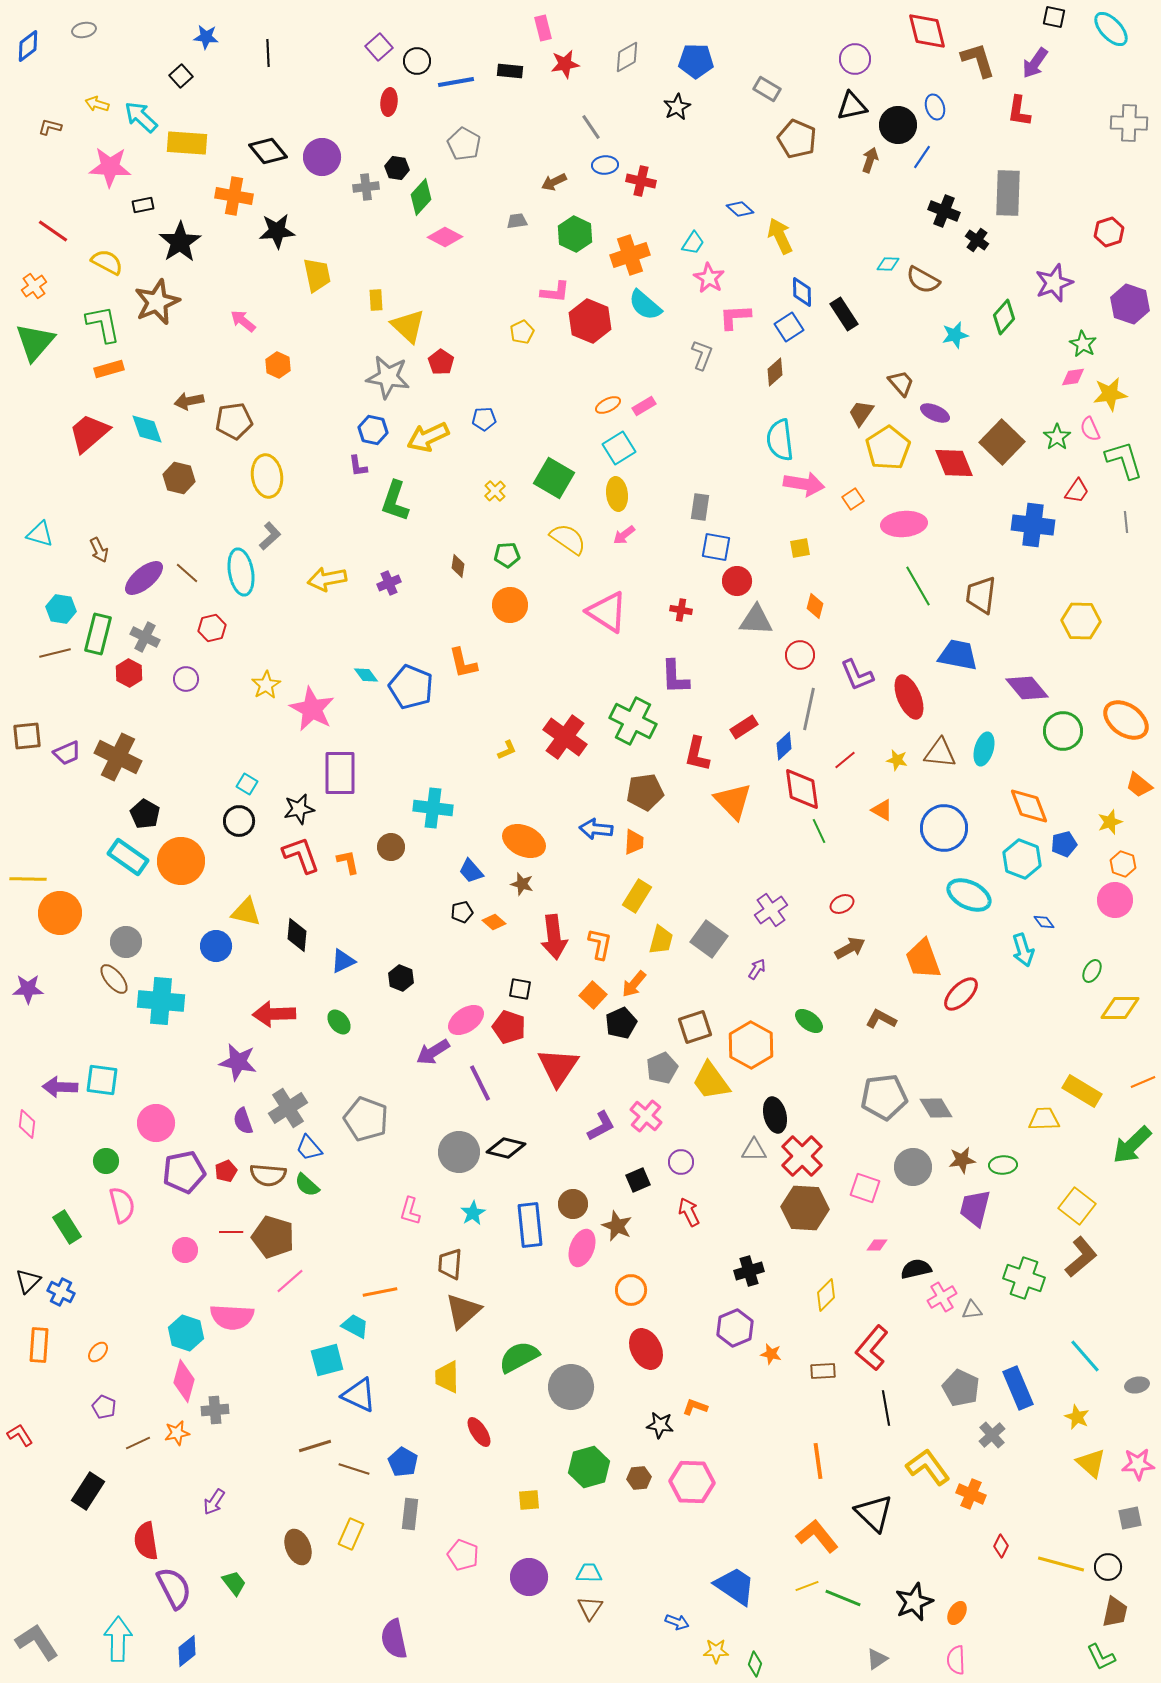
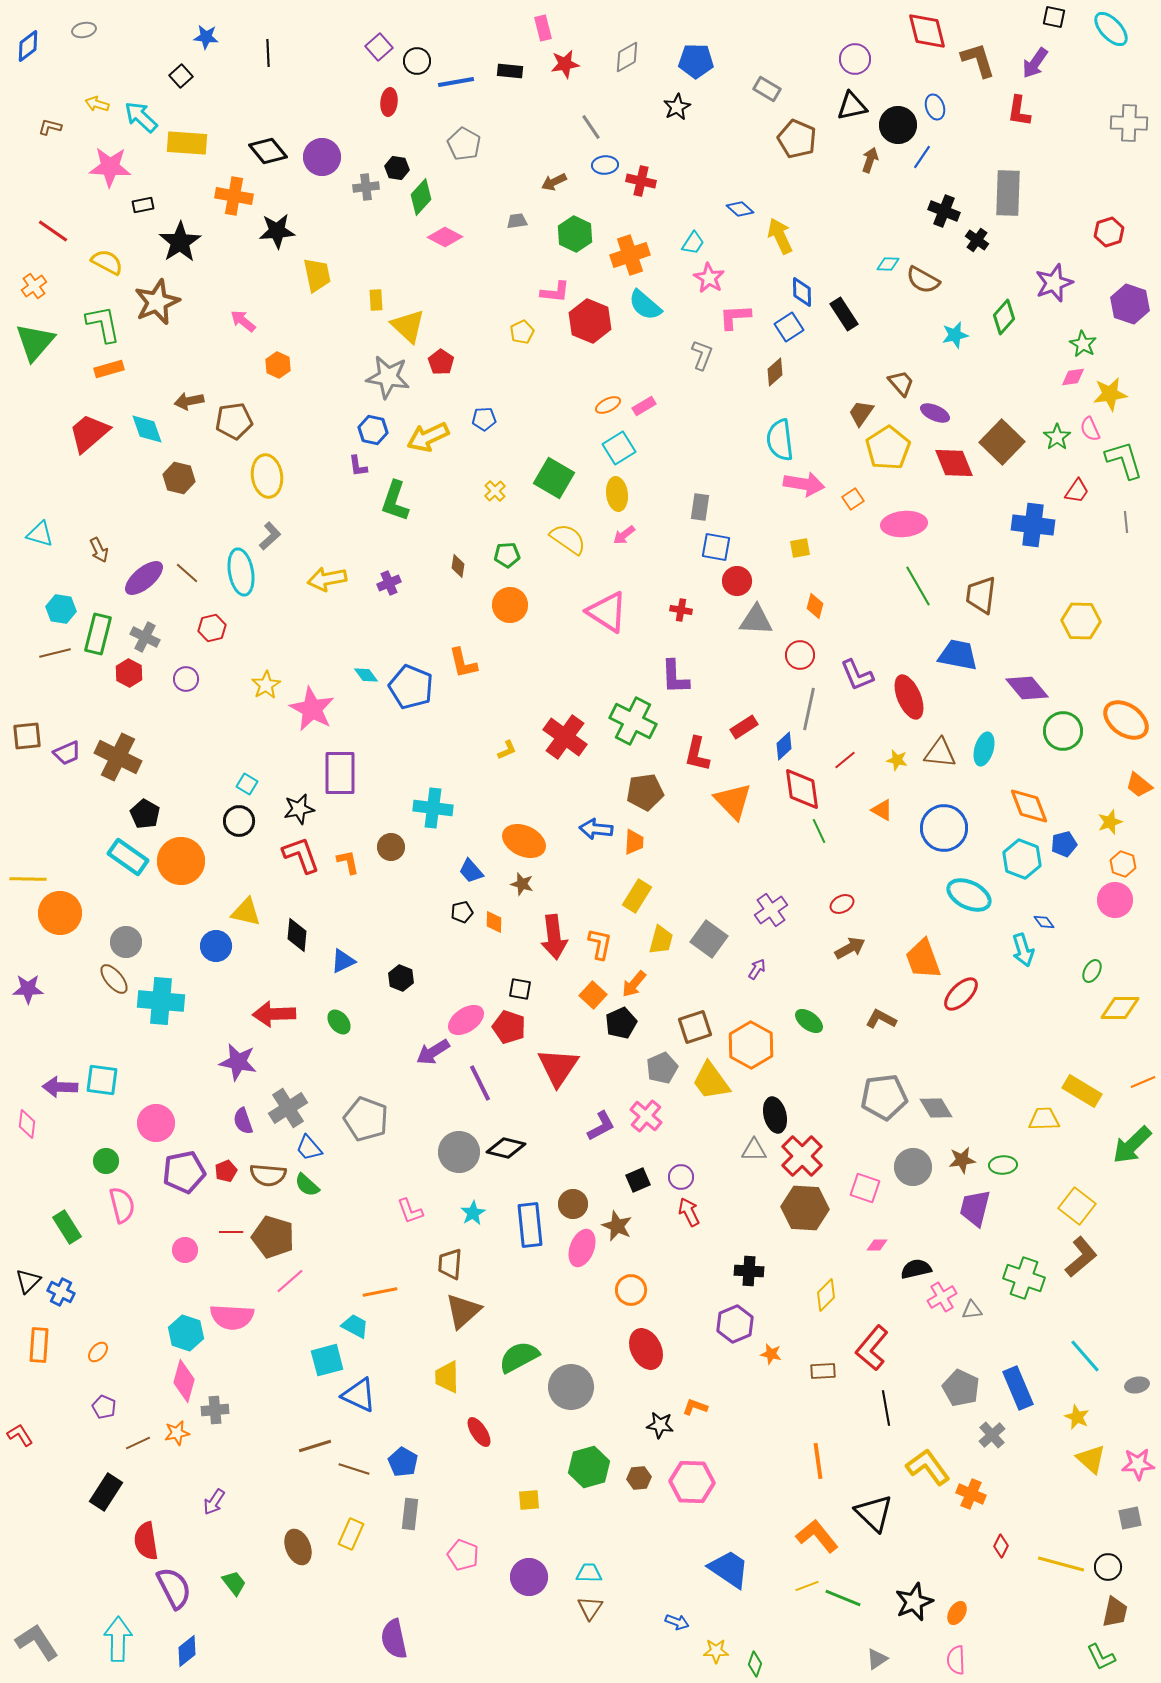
orange diamond at (494, 922): rotated 50 degrees clockwise
purple circle at (681, 1162): moved 15 px down
pink L-shape at (410, 1211): rotated 36 degrees counterclockwise
black cross at (749, 1271): rotated 20 degrees clockwise
purple hexagon at (735, 1328): moved 4 px up
yellow triangle at (1091, 1463): moved 4 px up
black rectangle at (88, 1491): moved 18 px right, 1 px down
blue trapezoid at (735, 1586): moved 6 px left, 17 px up
